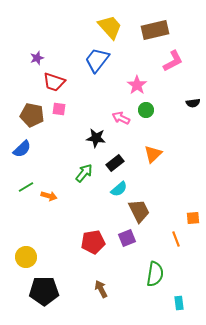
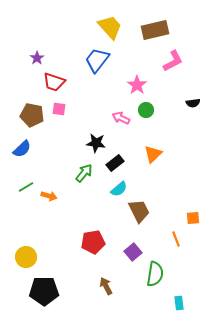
purple star: rotated 16 degrees counterclockwise
black star: moved 5 px down
purple square: moved 6 px right, 14 px down; rotated 18 degrees counterclockwise
brown arrow: moved 5 px right, 3 px up
